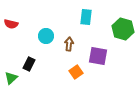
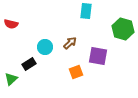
cyan rectangle: moved 6 px up
cyan circle: moved 1 px left, 11 px down
brown arrow: moved 1 px right, 1 px up; rotated 40 degrees clockwise
black rectangle: rotated 32 degrees clockwise
orange square: rotated 16 degrees clockwise
green triangle: moved 1 px down
